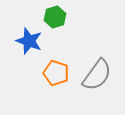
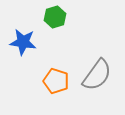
blue star: moved 6 px left, 1 px down; rotated 12 degrees counterclockwise
orange pentagon: moved 8 px down
